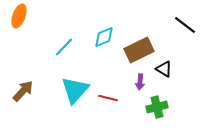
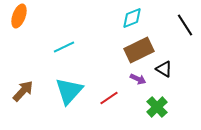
black line: rotated 20 degrees clockwise
cyan diamond: moved 28 px right, 19 px up
cyan line: rotated 20 degrees clockwise
purple arrow: moved 2 px left, 3 px up; rotated 70 degrees counterclockwise
cyan triangle: moved 6 px left, 1 px down
red line: moved 1 px right; rotated 48 degrees counterclockwise
green cross: rotated 30 degrees counterclockwise
